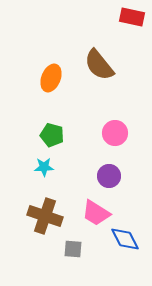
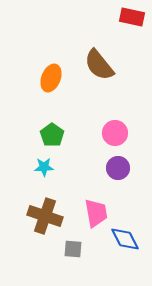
green pentagon: rotated 20 degrees clockwise
purple circle: moved 9 px right, 8 px up
pink trapezoid: rotated 132 degrees counterclockwise
